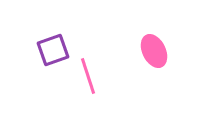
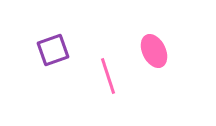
pink line: moved 20 px right
